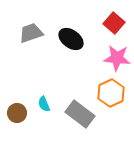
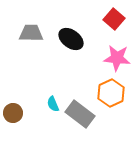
red square: moved 4 px up
gray trapezoid: rotated 20 degrees clockwise
cyan semicircle: moved 9 px right
brown circle: moved 4 px left
